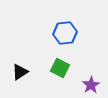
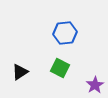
purple star: moved 4 px right
